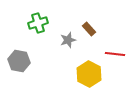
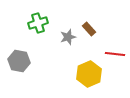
gray star: moved 3 px up
yellow hexagon: rotated 10 degrees clockwise
